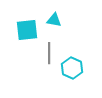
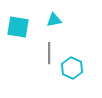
cyan triangle: rotated 21 degrees counterclockwise
cyan square: moved 9 px left, 3 px up; rotated 15 degrees clockwise
